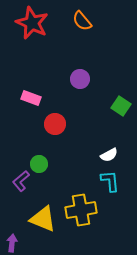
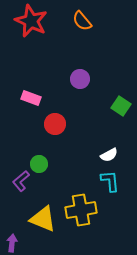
red star: moved 1 px left, 2 px up
